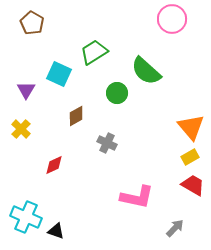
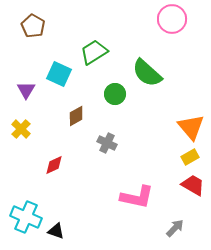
brown pentagon: moved 1 px right, 3 px down
green semicircle: moved 1 px right, 2 px down
green circle: moved 2 px left, 1 px down
